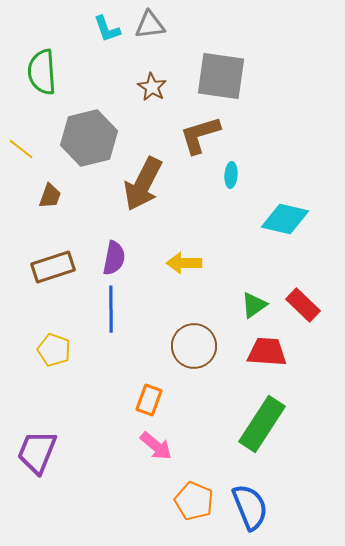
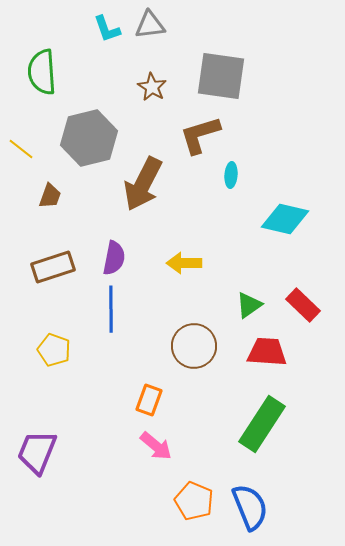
green triangle: moved 5 px left
